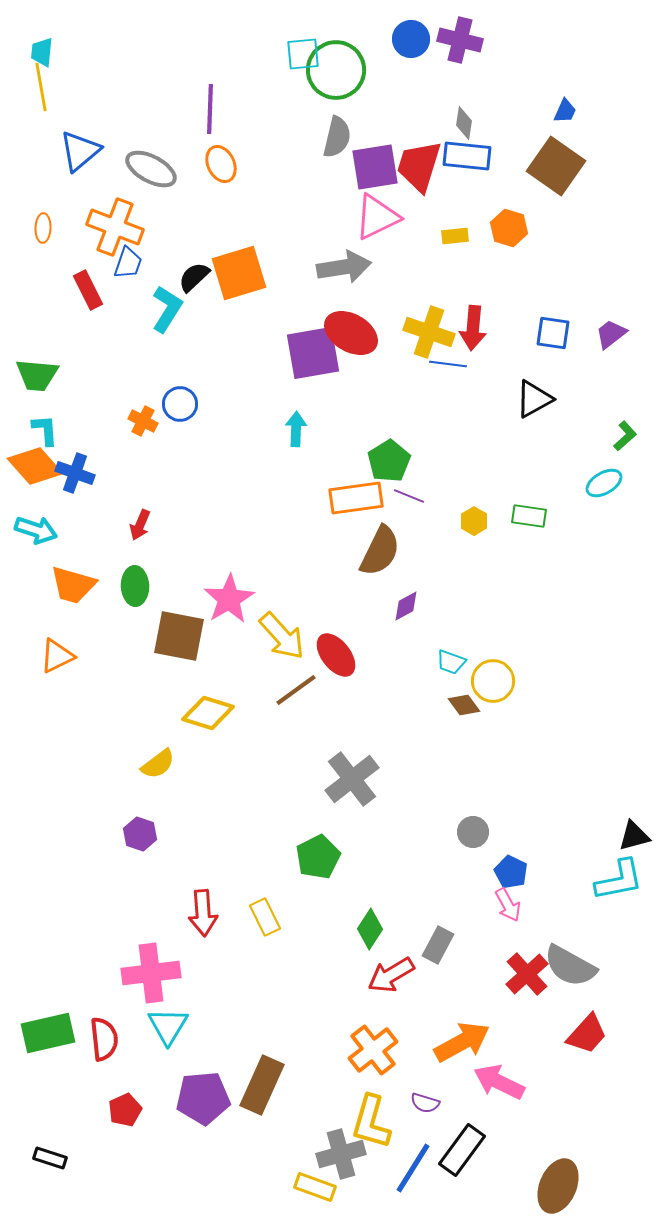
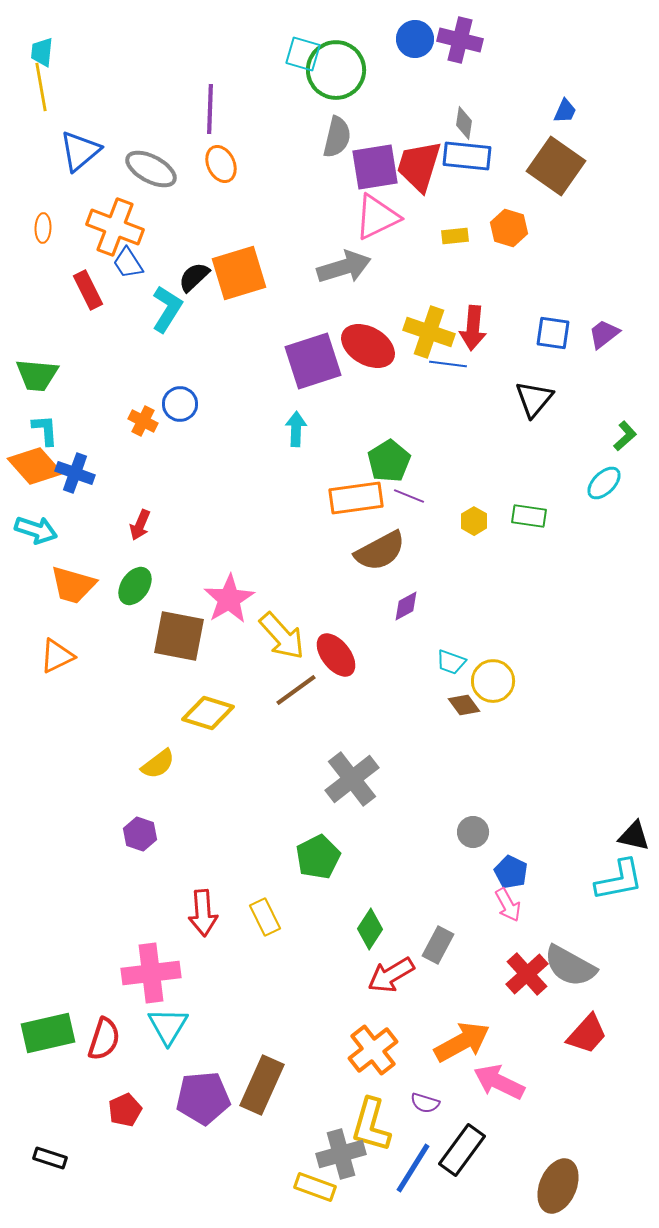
blue circle at (411, 39): moved 4 px right
cyan square at (303, 54): rotated 21 degrees clockwise
blue trapezoid at (128, 263): rotated 128 degrees clockwise
gray arrow at (344, 267): rotated 8 degrees counterclockwise
red ellipse at (351, 333): moved 17 px right, 13 px down
purple trapezoid at (611, 334): moved 7 px left
purple square at (313, 353): moved 8 px down; rotated 8 degrees counterclockwise
black triangle at (534, 399): rotated 21 degrees counterclockwise
cyan ellipse at (604, 483): rotated 15 degrees counterclockwise
brown semicircle at (380, 551): rotated 36 degrees clockwise
green ellipse at (135, 586): rotated 36 degrees clockwise
black triangle at (634, 836): rotated 28 degrees clockwise
red semicircle at (104, 1039): rotated 24 degrees clockwise
yellow L-shape at (371, 1122): moved 3 px down
